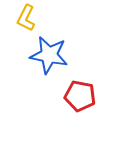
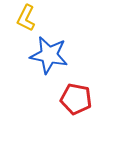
red pentagon: moved 4 px left, 3 px down
